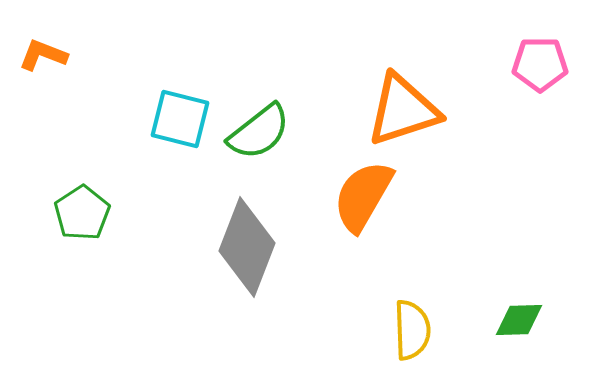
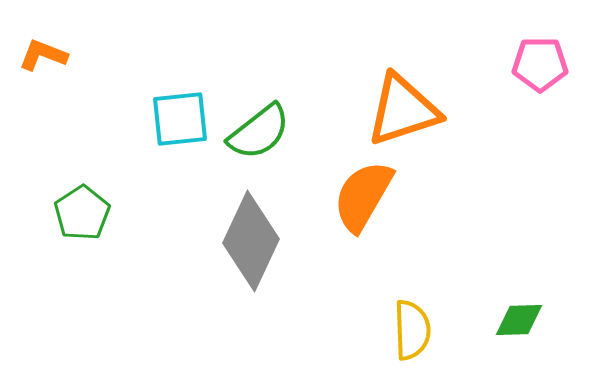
cyan square: rotated 20 degrees counterclockwise
gray diamond: moved 4 px right, 6 px up; rotated 4 degrees clockwise
